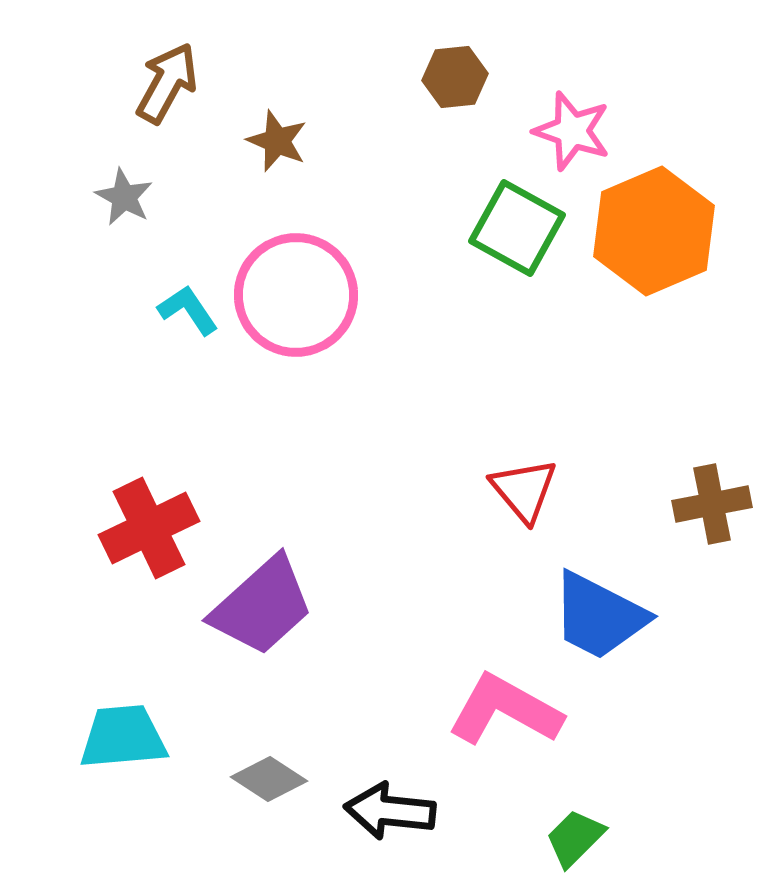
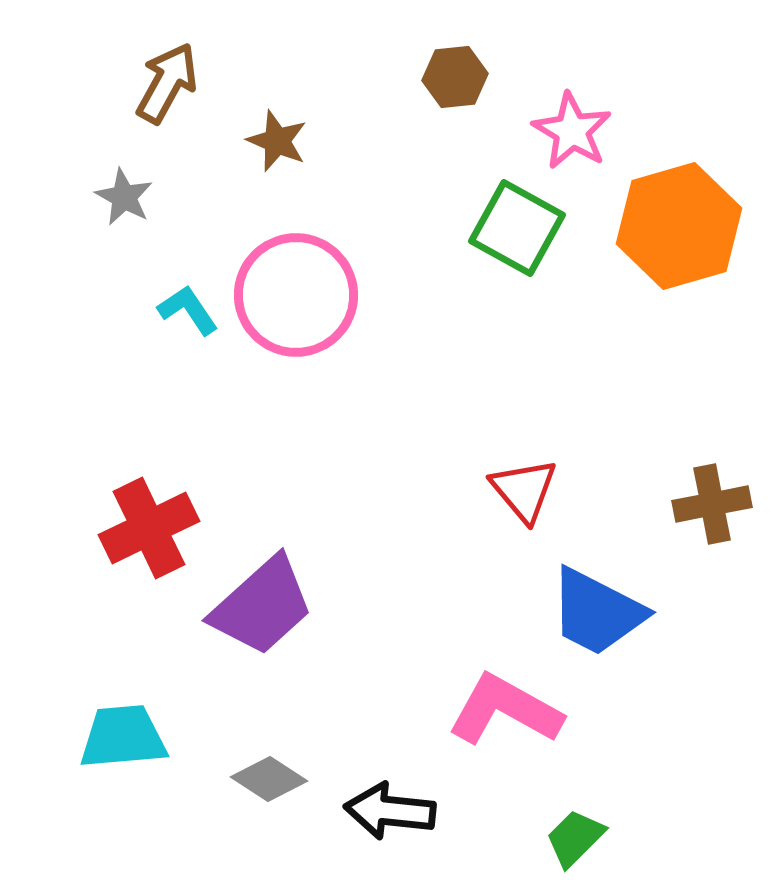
pink star: rotated 12 degrees clockwise
orange hexagon: moved 25 px right, 5 px up; rotated 7 degrees clockwise
blue trapezoid: moved 2 px left, 4 px up
